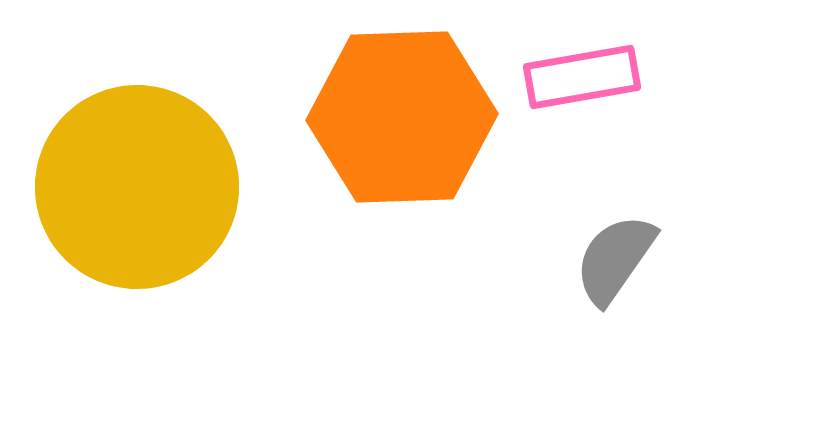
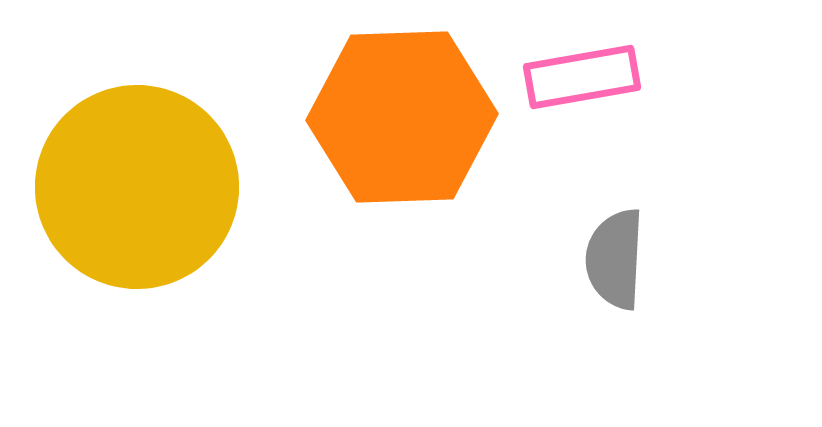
gray semicircle: rotated 32 degrees counterclockwise
